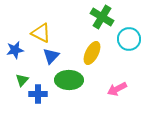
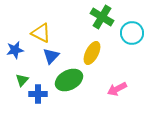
cyan circle: moved 3 px right, 6 px up
green ellipse: rotated 28 degrees counterclockwise
